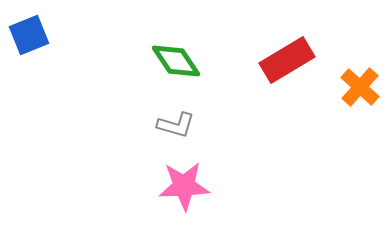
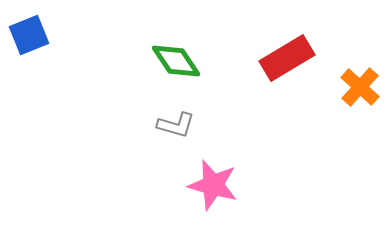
red rectangle: moved 2 px up
pink star: moved 29 px right, 1 px up; rotated 18 degrees clockwise
